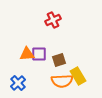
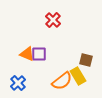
red cross: rotated 21 degrees counterclockwise
orange triangle: rotated 28 degrees clockwise
brown square: moved 27 px right; rotated 32 degrees clockwise
orange semicircle: rotated 35 degrees counterclockwise
